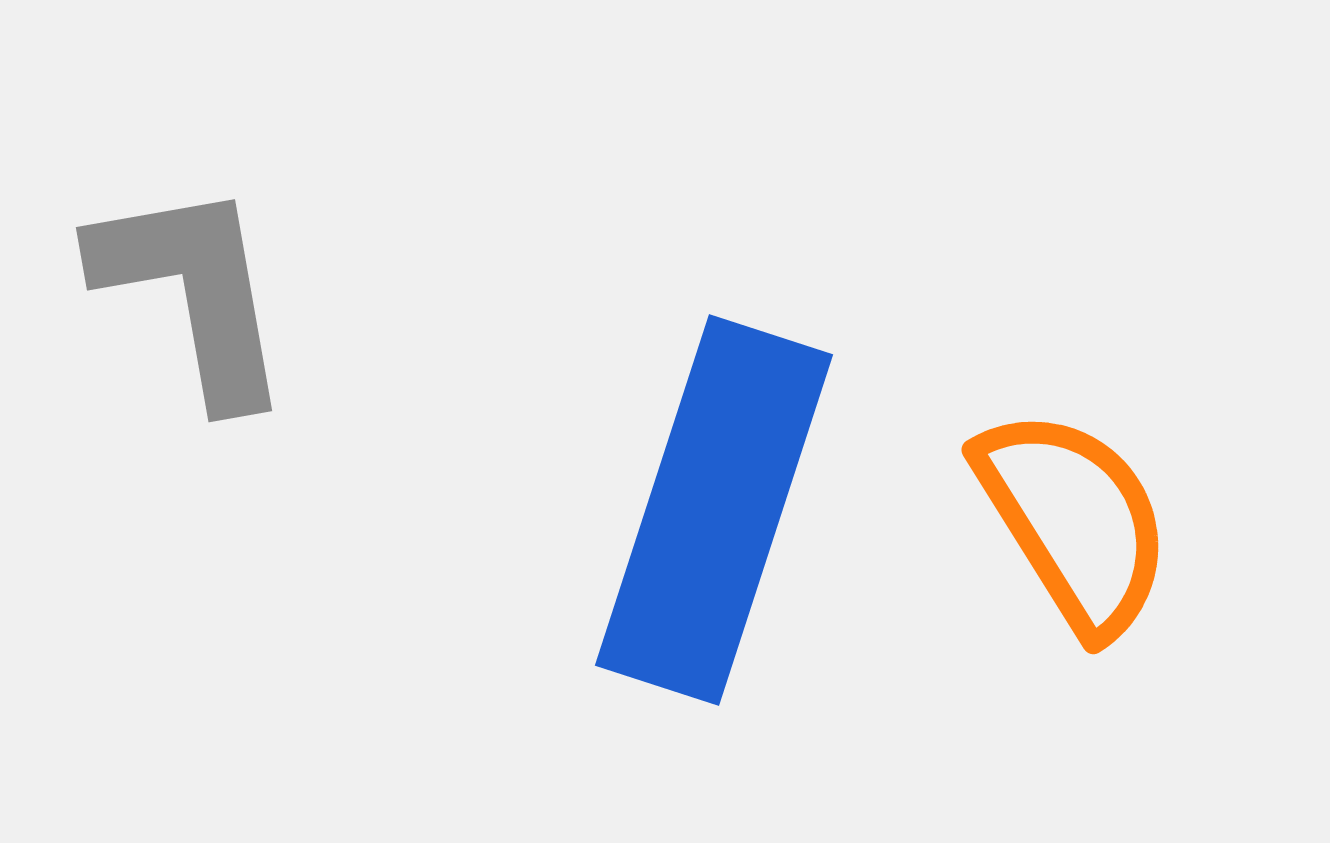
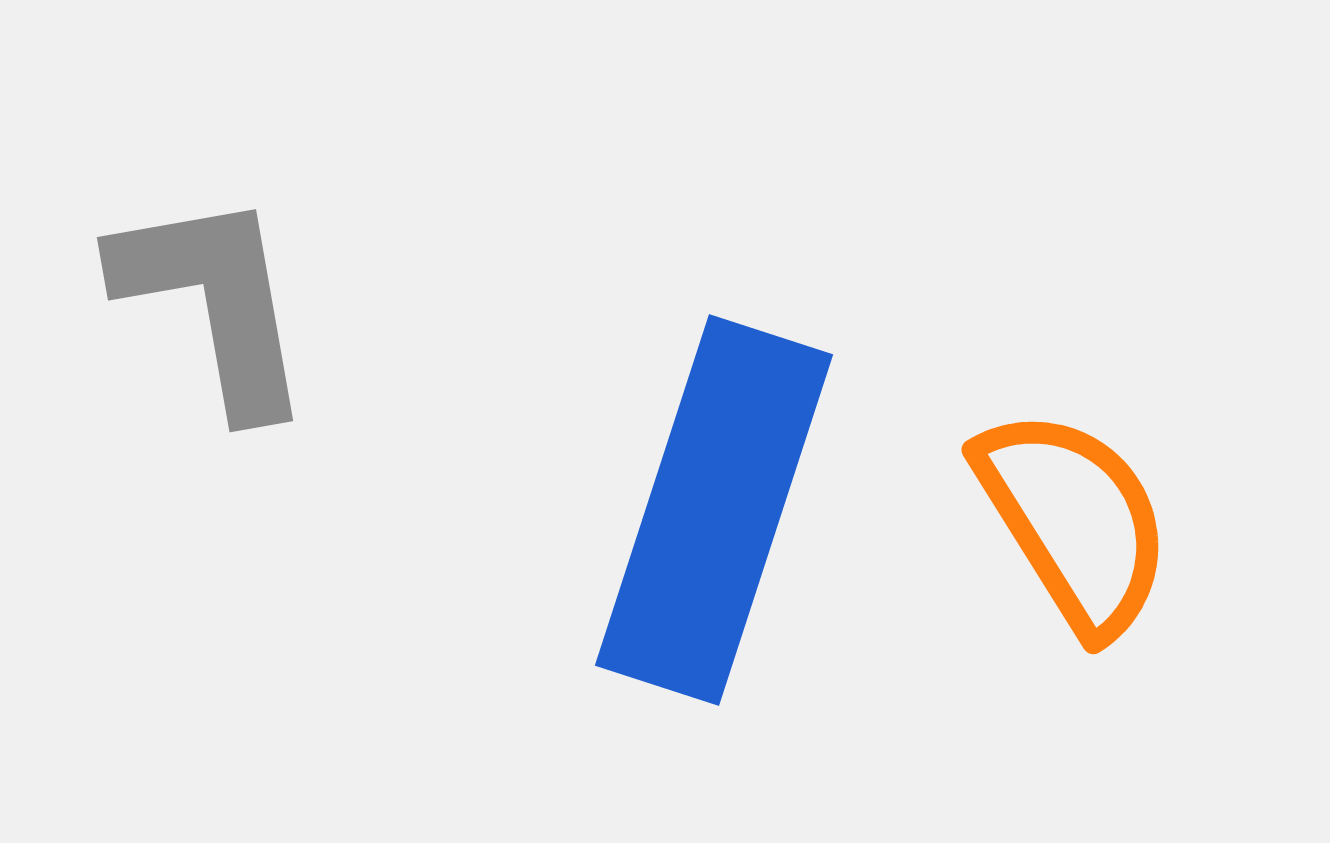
gray L-shape: moved 21 px right, 10 px down
